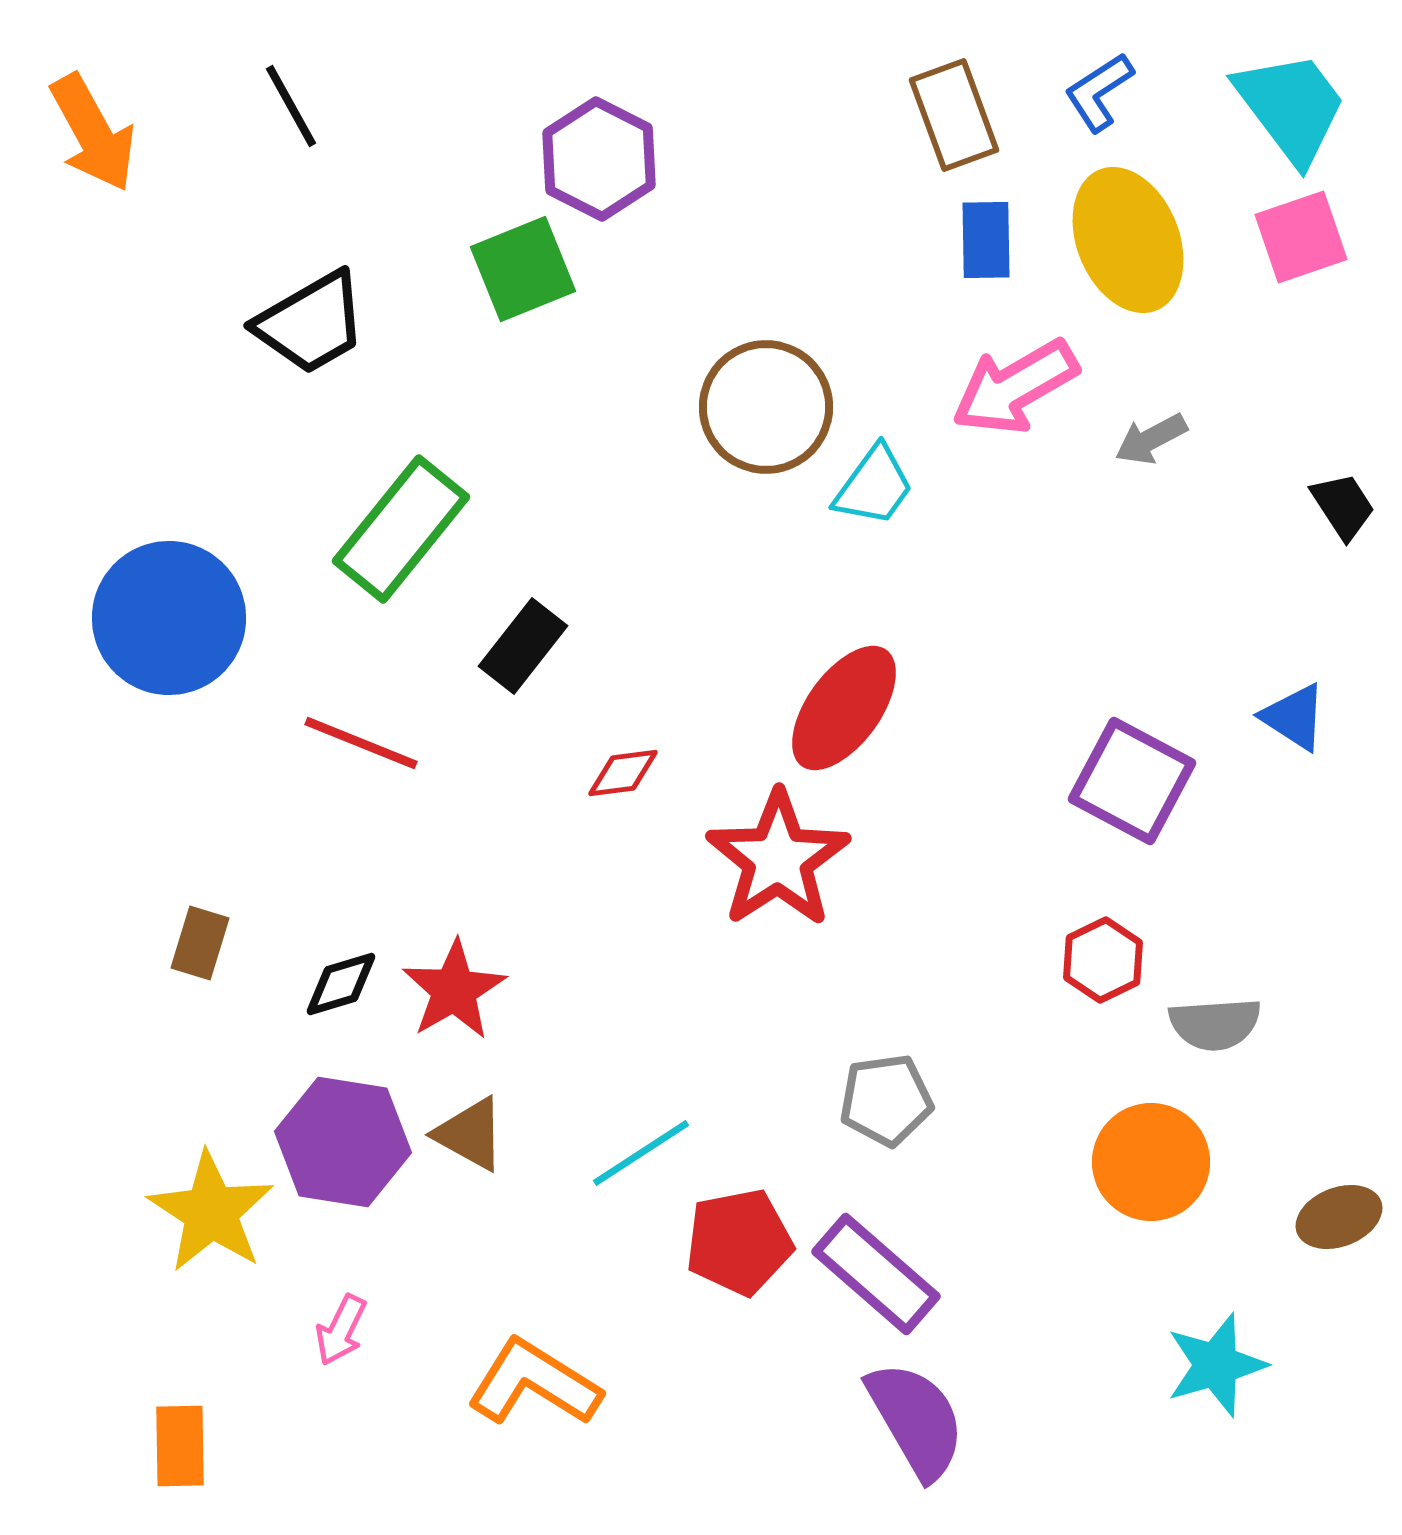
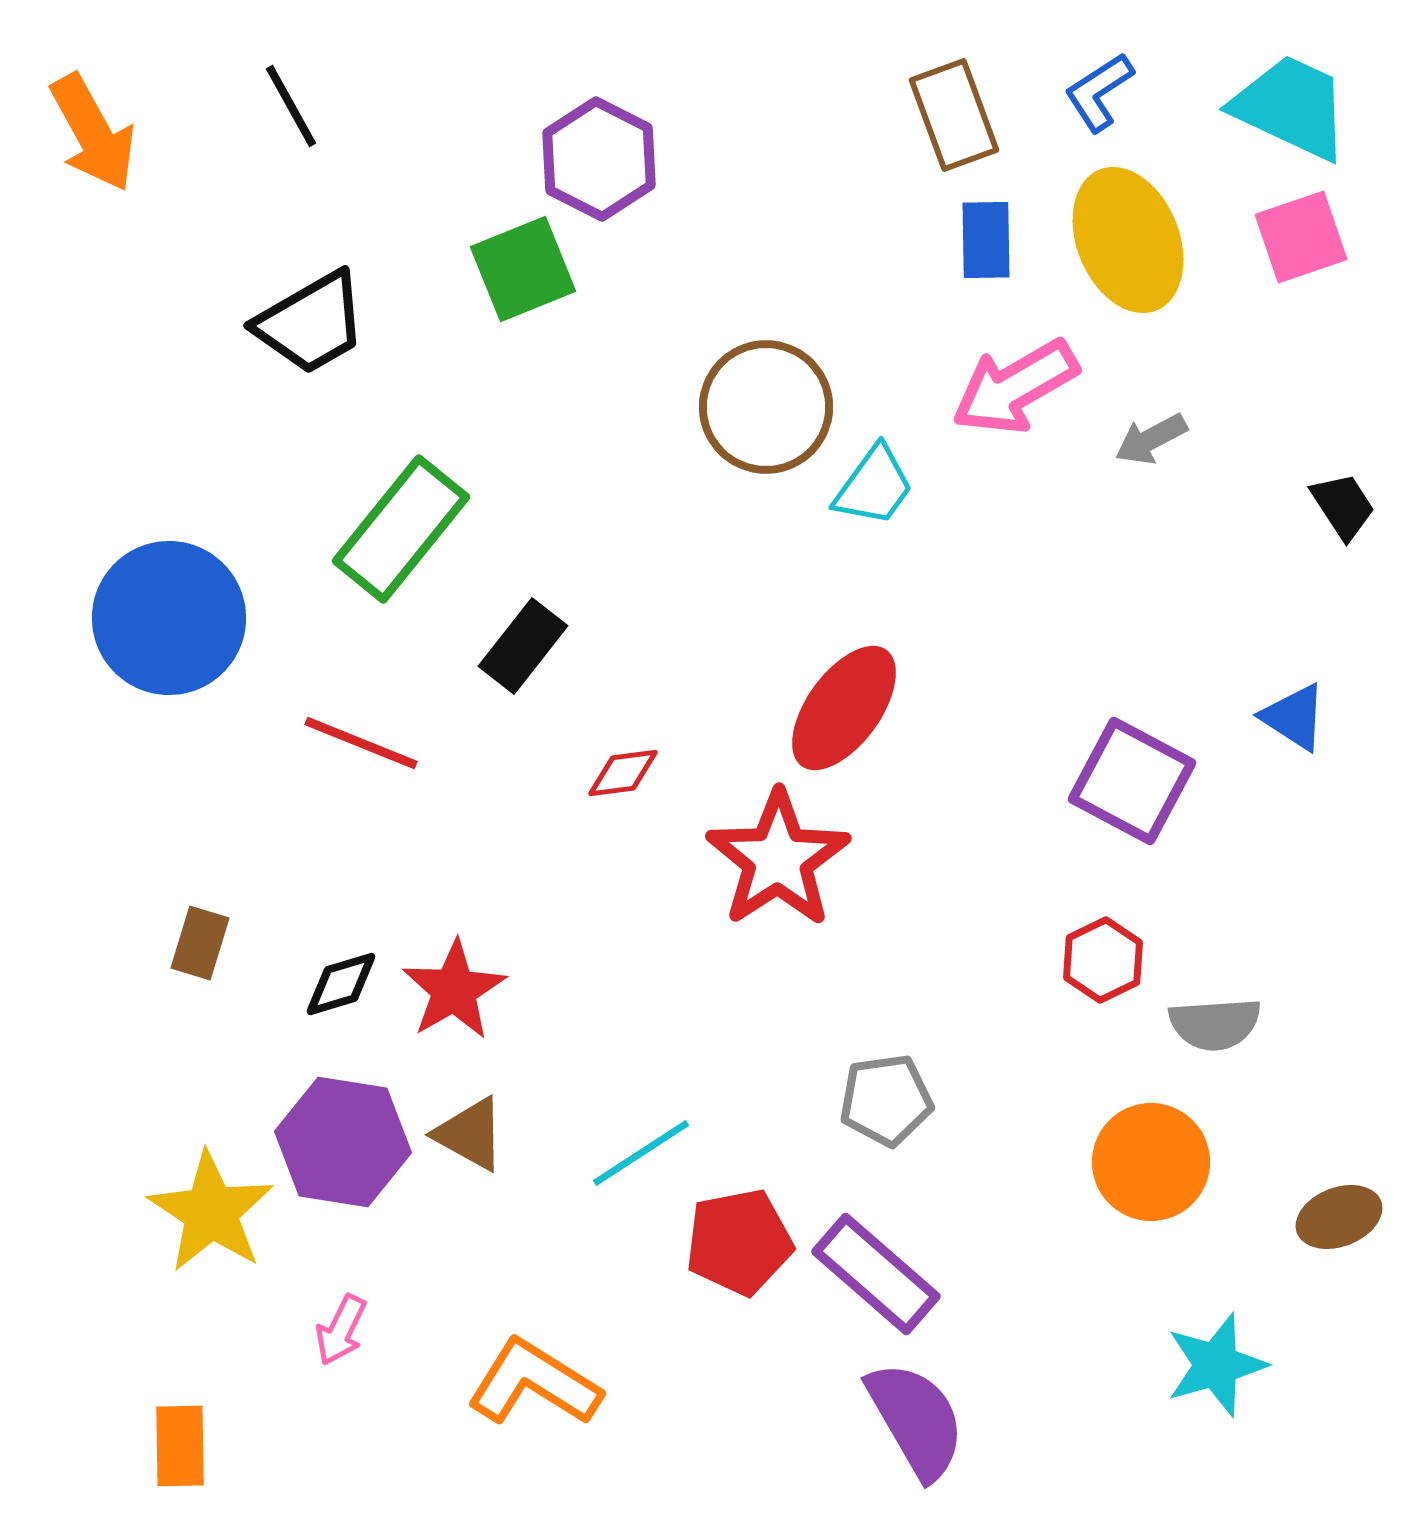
cyan trapezoid at (1291, 107): rotated 28 degrees counterclockwise
